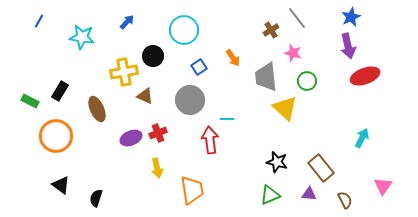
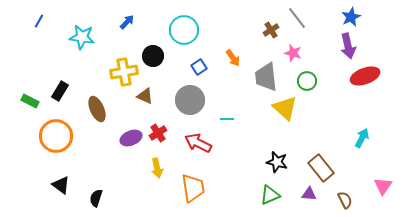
red cross: rotated 12 degrees counterclockwise
red arrow: moved 12 px left, 3 px down; rotated 56 degrees counterclockwise
orange trapezoid: moved 1 px right, 2 px up
